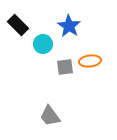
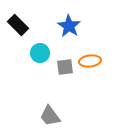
cyan circle: moved 3 px left, 9 px down
